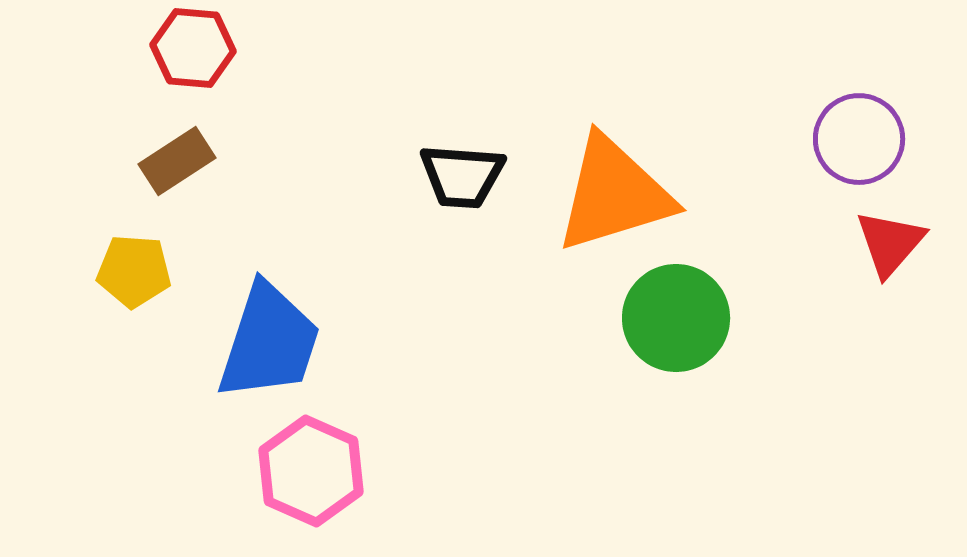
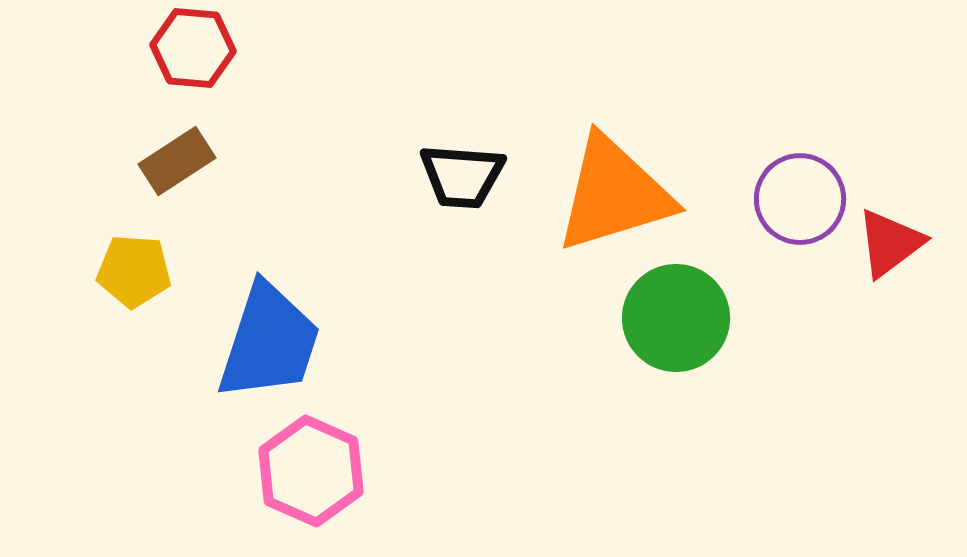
purple circle: moved 59 px left, 60 px down
red triangle: rotated 12 degrees clockwise
